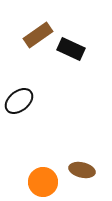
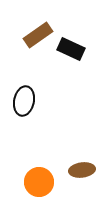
black ellipse: moved 5 px right; rotated 40 degrees counterclockwise
brown ellipse: rotated 20 degrees counterclockwise
orange circle: moved 4 px left
